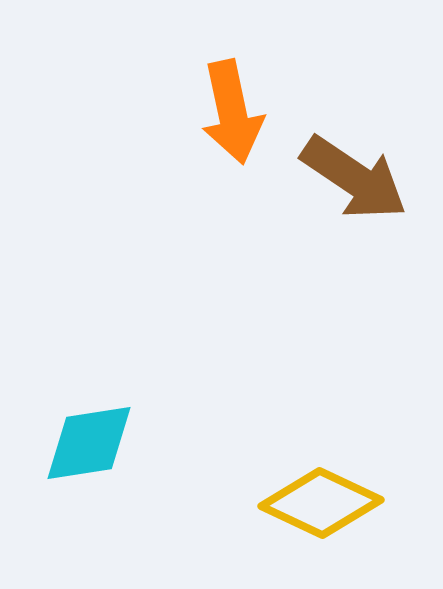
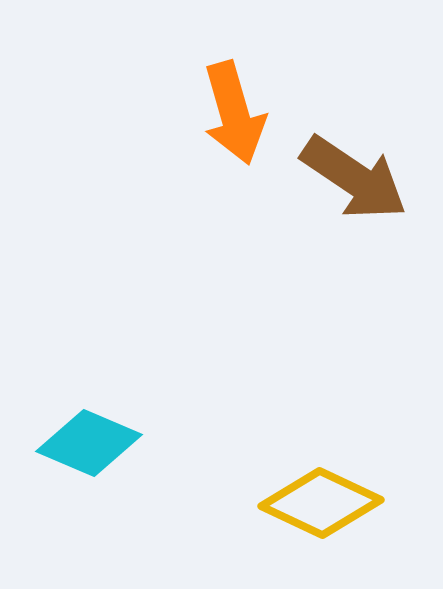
orange arrow: moved 2 px right, 1 px down; rotated 4 degrees counterclockwise
cyan diamond: rotated 32 degrees clockwise
